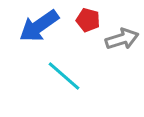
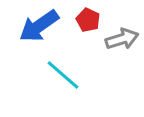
red pentagon: rotated 10 degrees clockwise
cyan line: moved 1 px left, 1 px up
